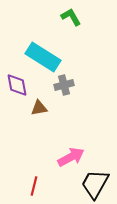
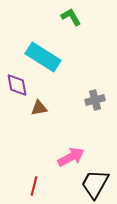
gray cross: moved 31 px right, 15 px down
